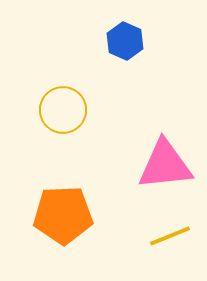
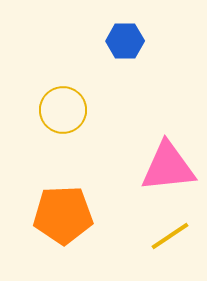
blue hexagon: rotated 24 degrees counterclockwise
pink triangle: moved 3 px right, 2 px down
yellow line: rotated 12 degrees counterclockwise
